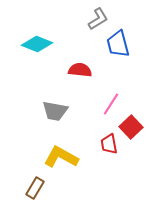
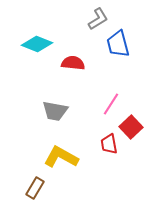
red semicircle: moved 7 px left, 7 px up
